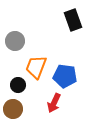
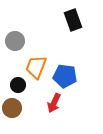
brown circle: moved 1 px left, 1 px up
